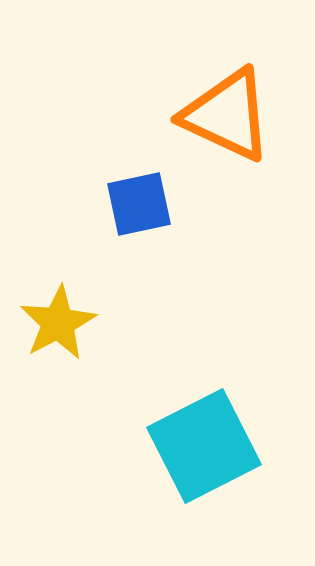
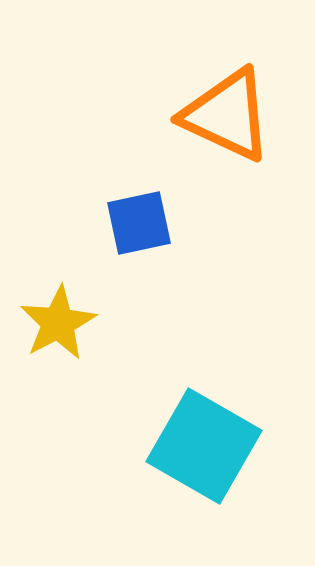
blue square: moved 19 px down
cyan square: rotated 33 degrees counterclockwise
